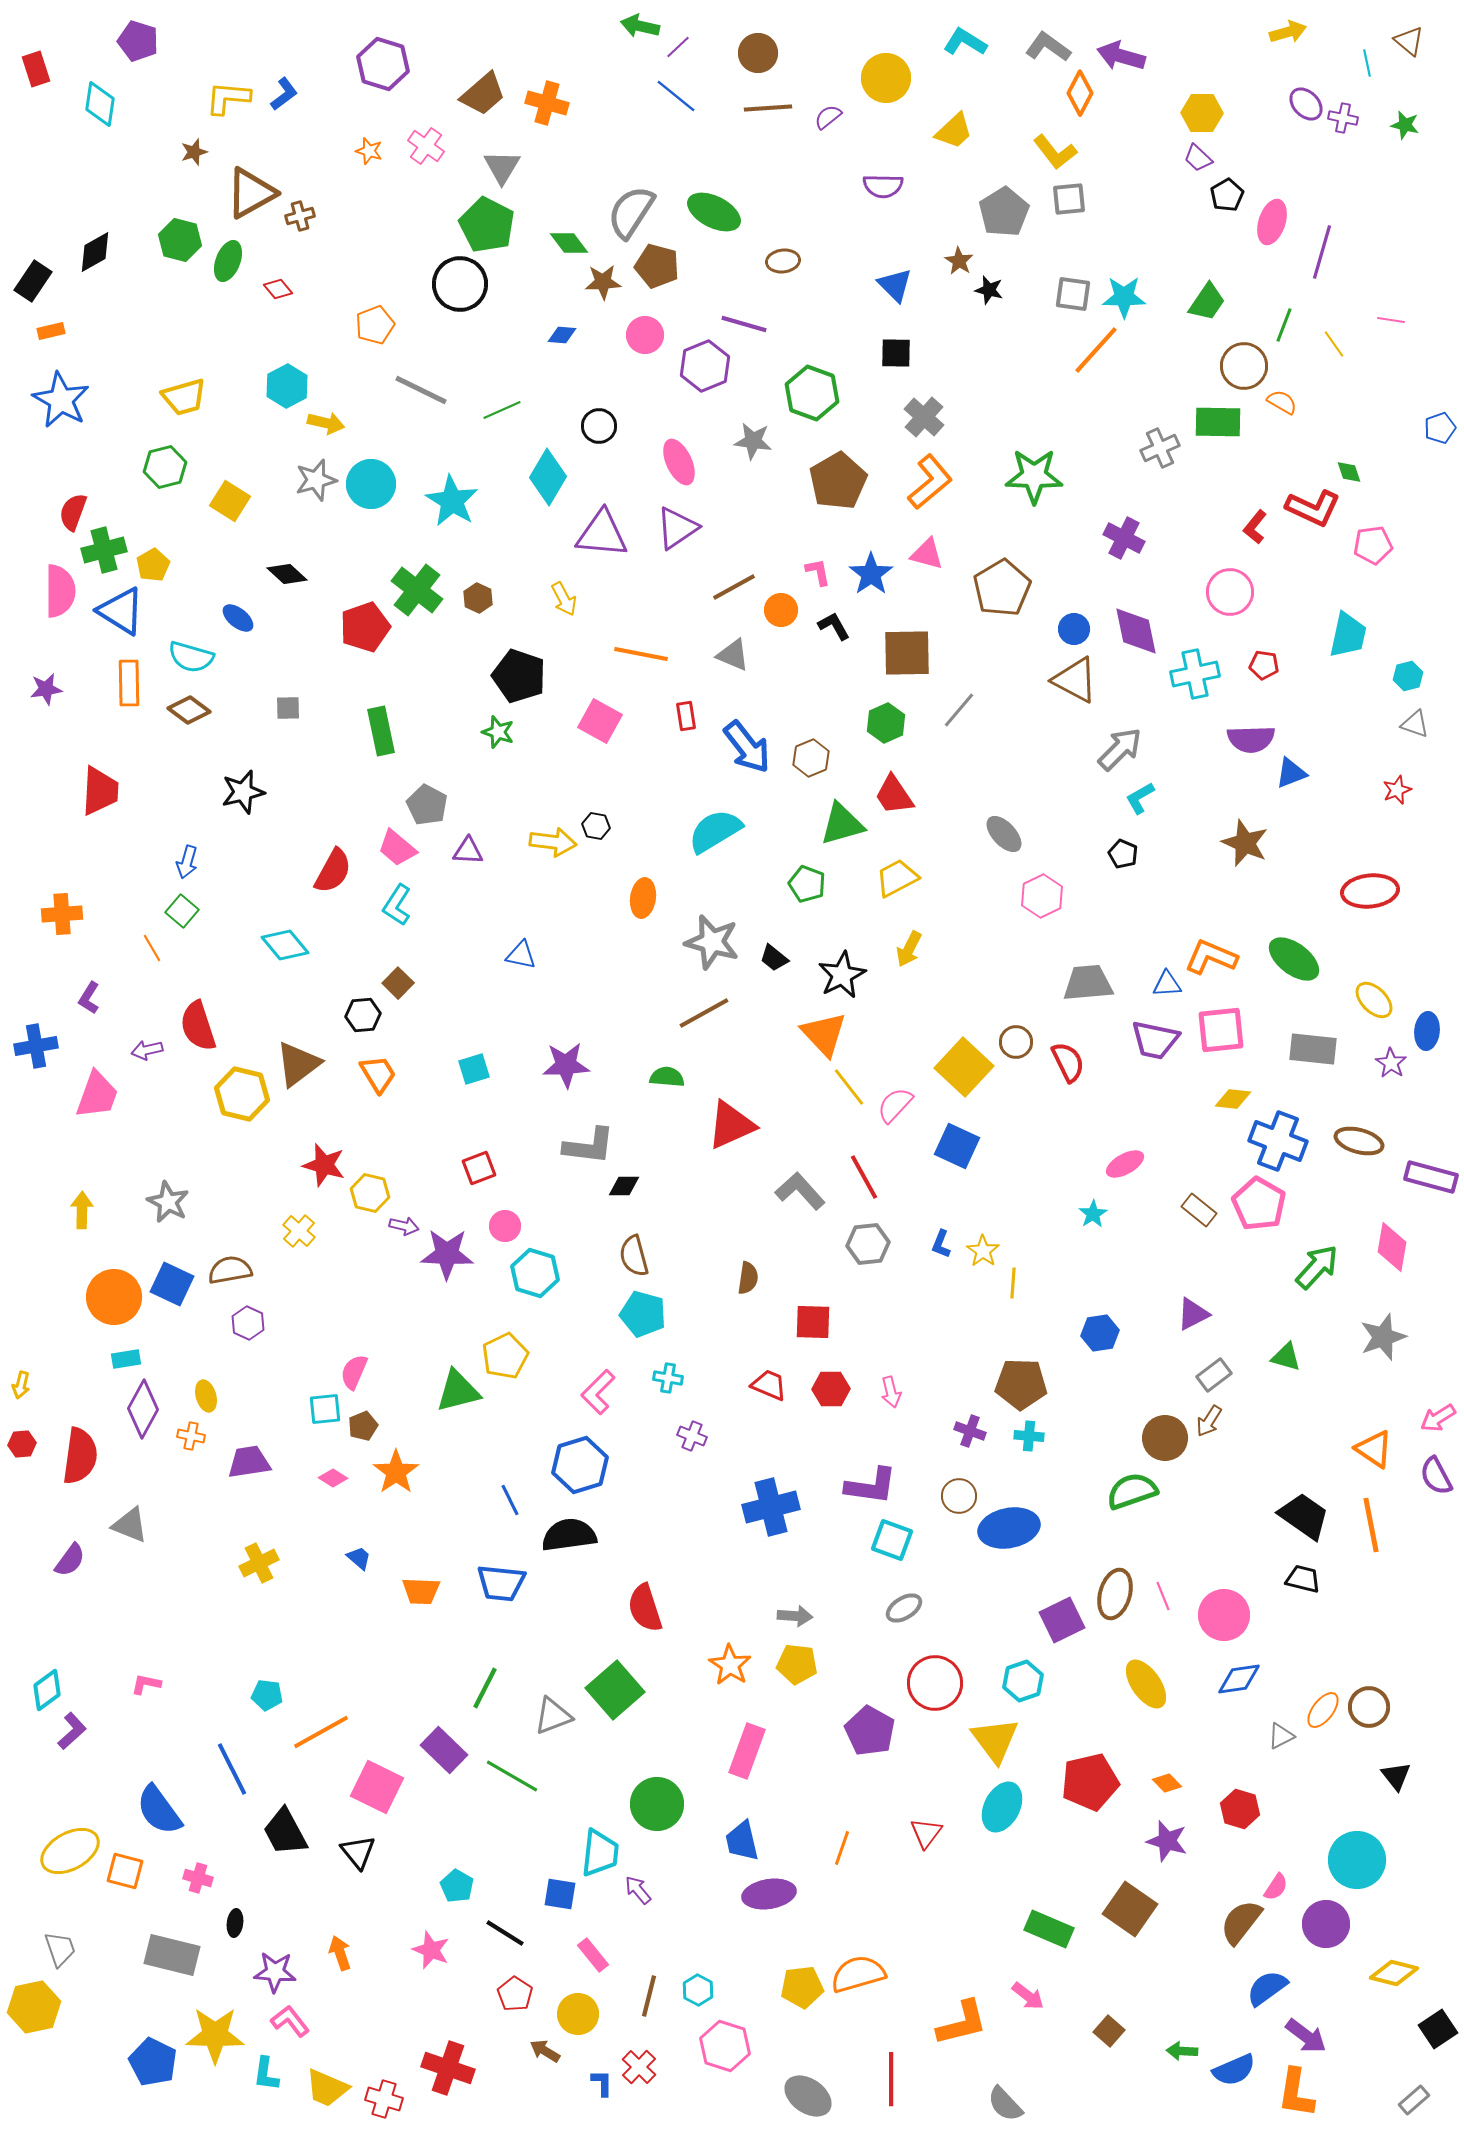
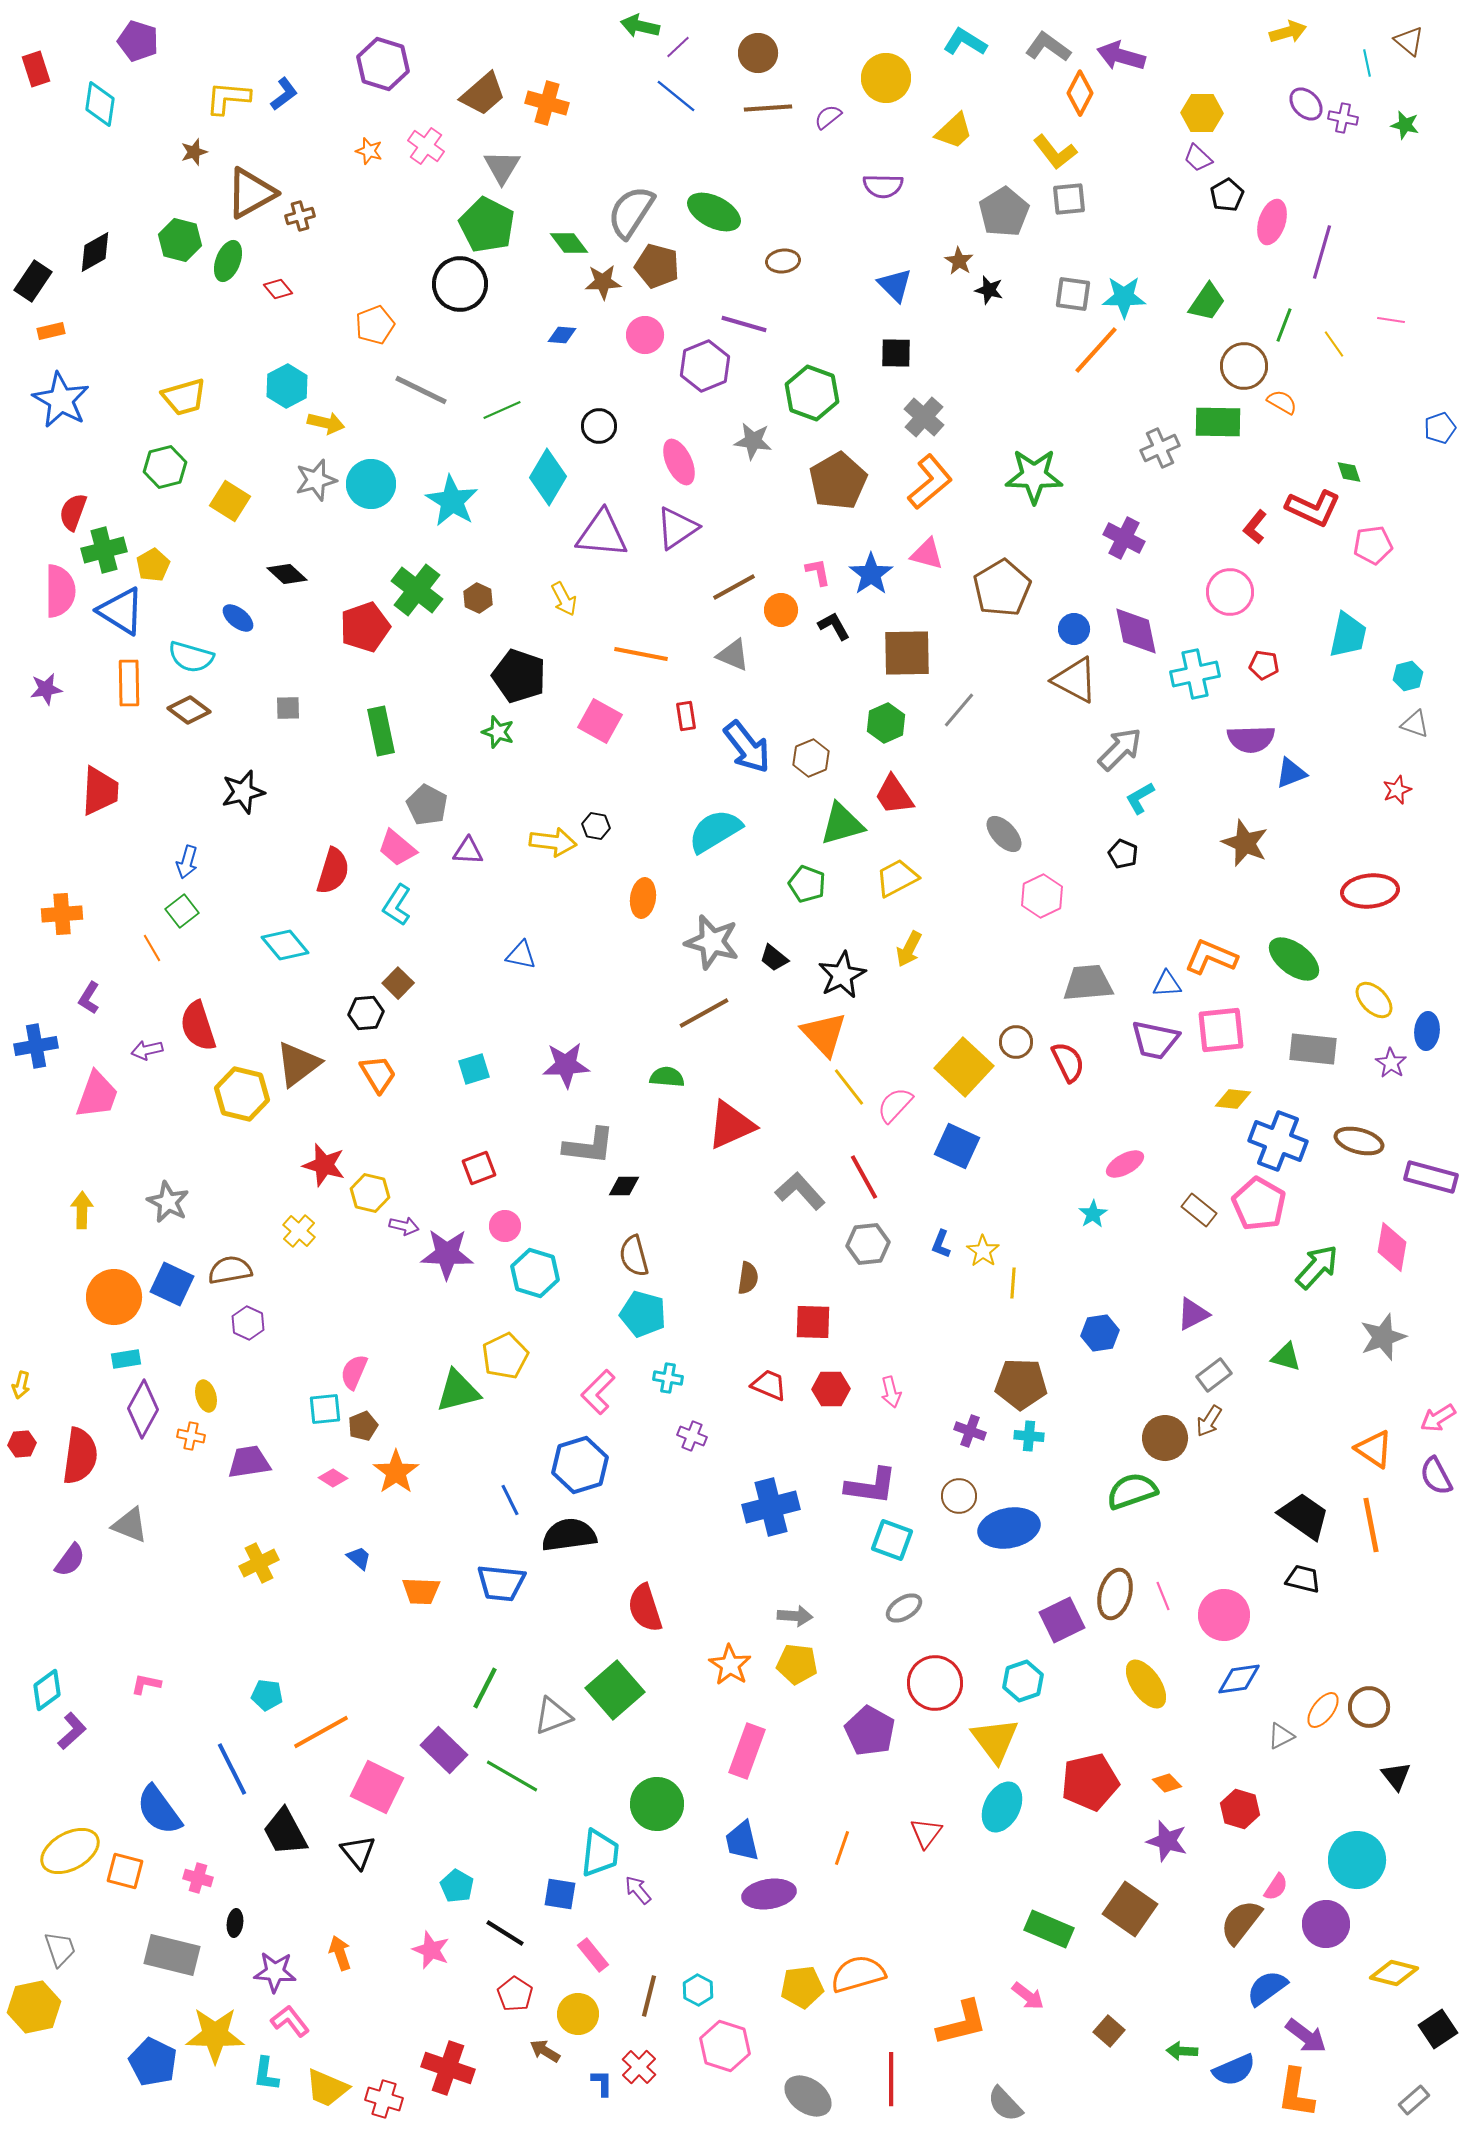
red semicircle at (333, 871): rotated 12 degrees counterclockwise
green square at (182, 911): rotated 12 degrees clockwise
black hexagon at (363, 1015): moved 3 px right, 2 px up
